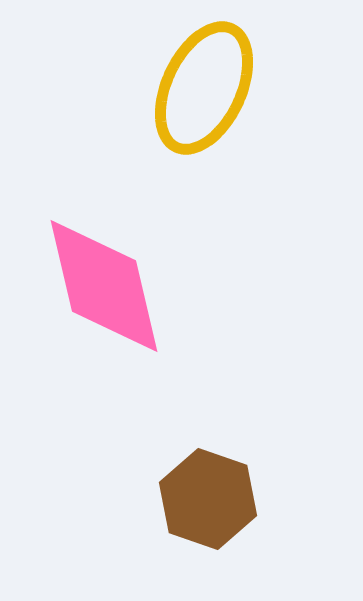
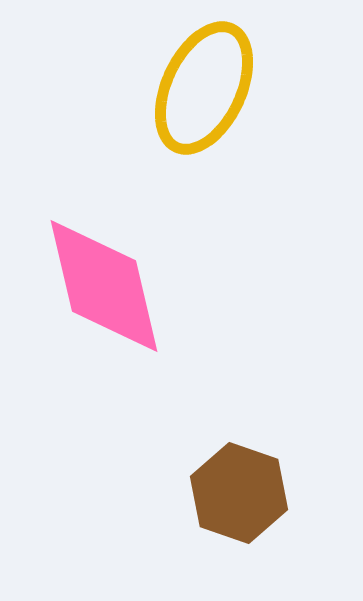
brown hexagon: moved 31 px right, 6 px up
